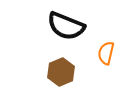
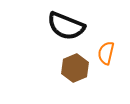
brown hexagon: moved 14 px right, 4 px up
